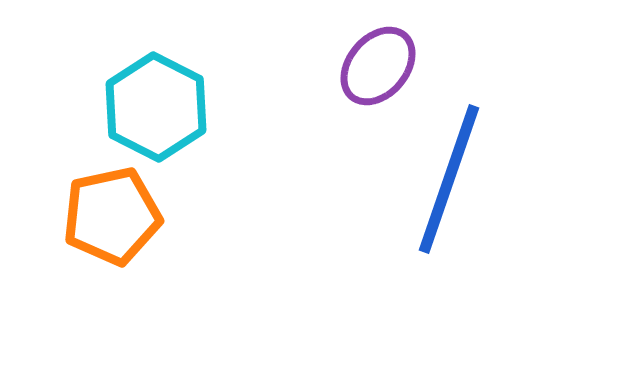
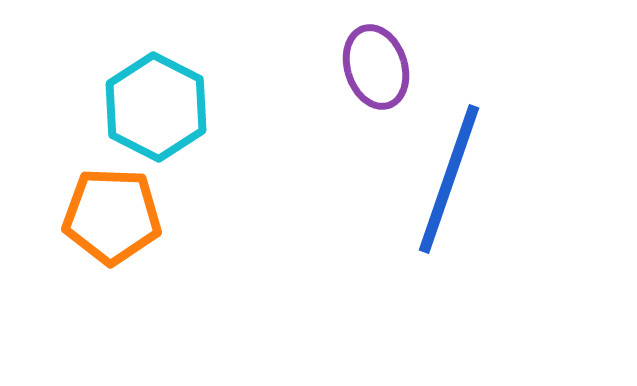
purple ellipse: moved 2 px left, 1 px down; rotated 58 degrees counterclockwise
orange pentagon: rotated 14 degrees clockwise
